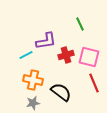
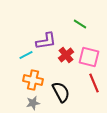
green line: rotated 32 degrees counterclockwise
red cross: rotated 21 degrees counterclockwise
black semicircle: rotated 25 degrees clockwise
